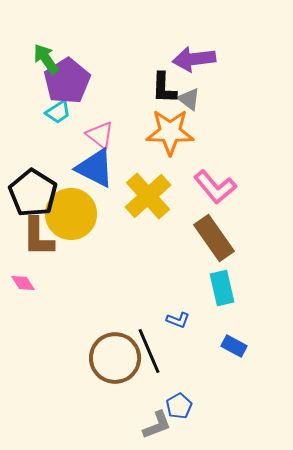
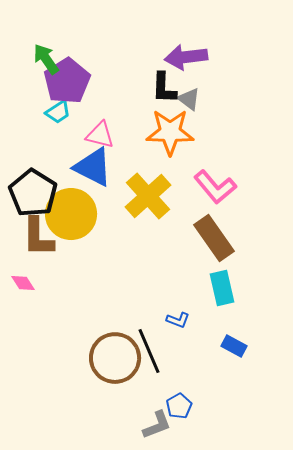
purple arrow: moved 8 px left, 2 px up
pink triangle: rotated 24 degrees counterclockwise
blue triangle: moved 2 px left, 1 px up
